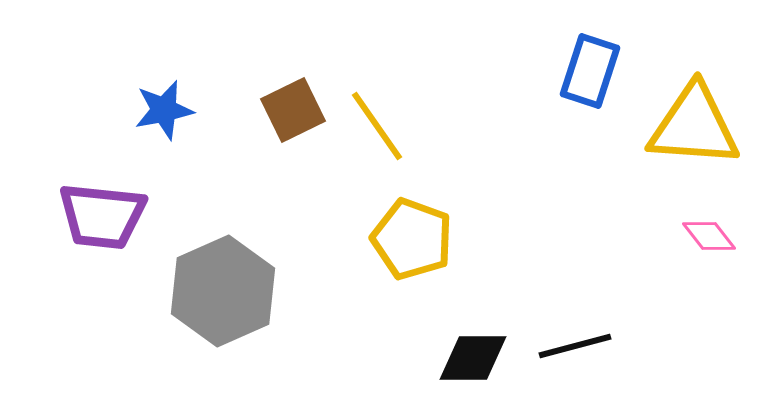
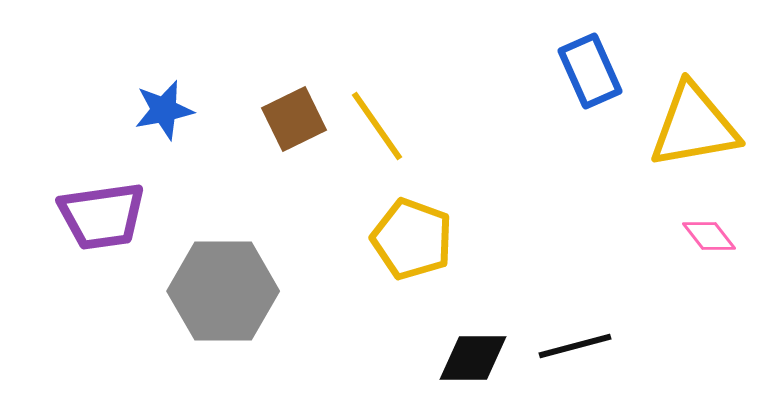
blue rectangle: rotated 42 degrees counterclockwise
brown square: moved 1 px right, 9 px down
yellow triangle: rotated 14 degrees counterclockwise
purple trapezoid: rotated 14 degrees counterclockwise
gray hexagon: rotated 24 degrees clockwise
